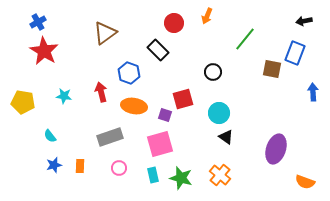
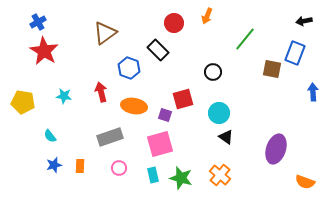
blue hexagon: moved 5 px up
